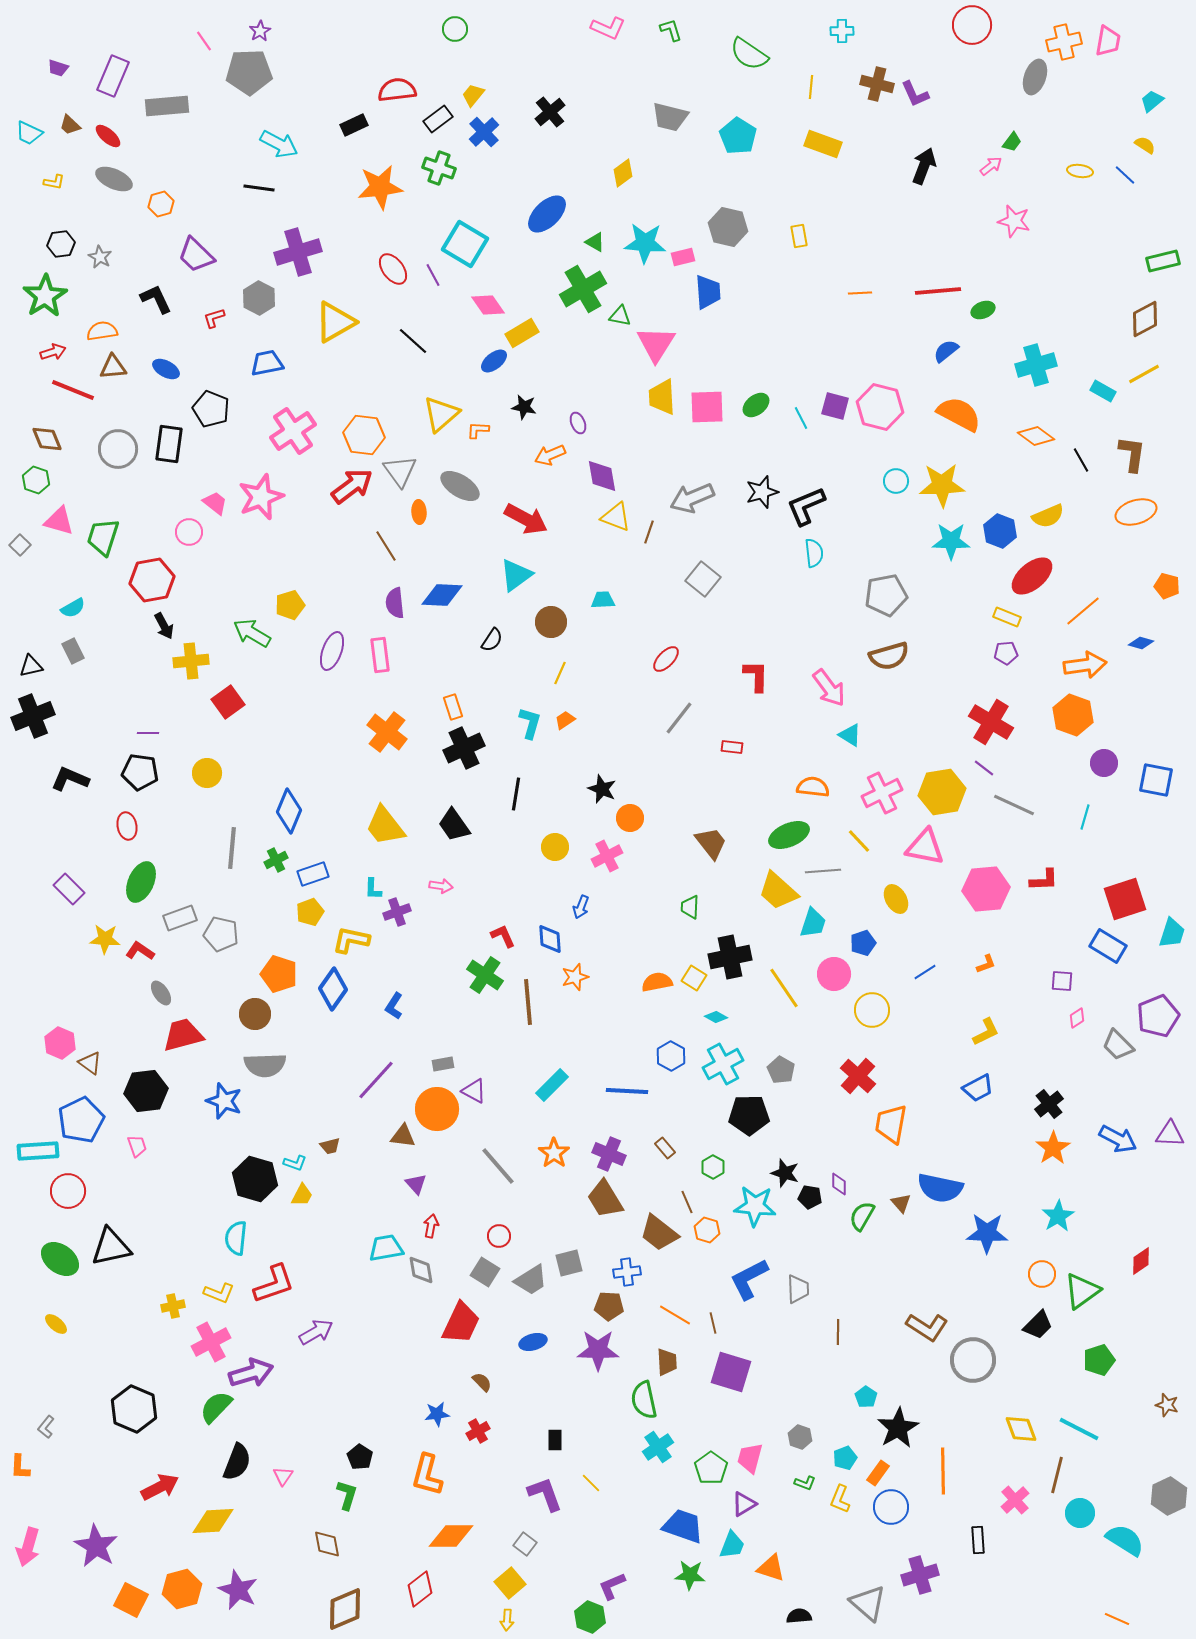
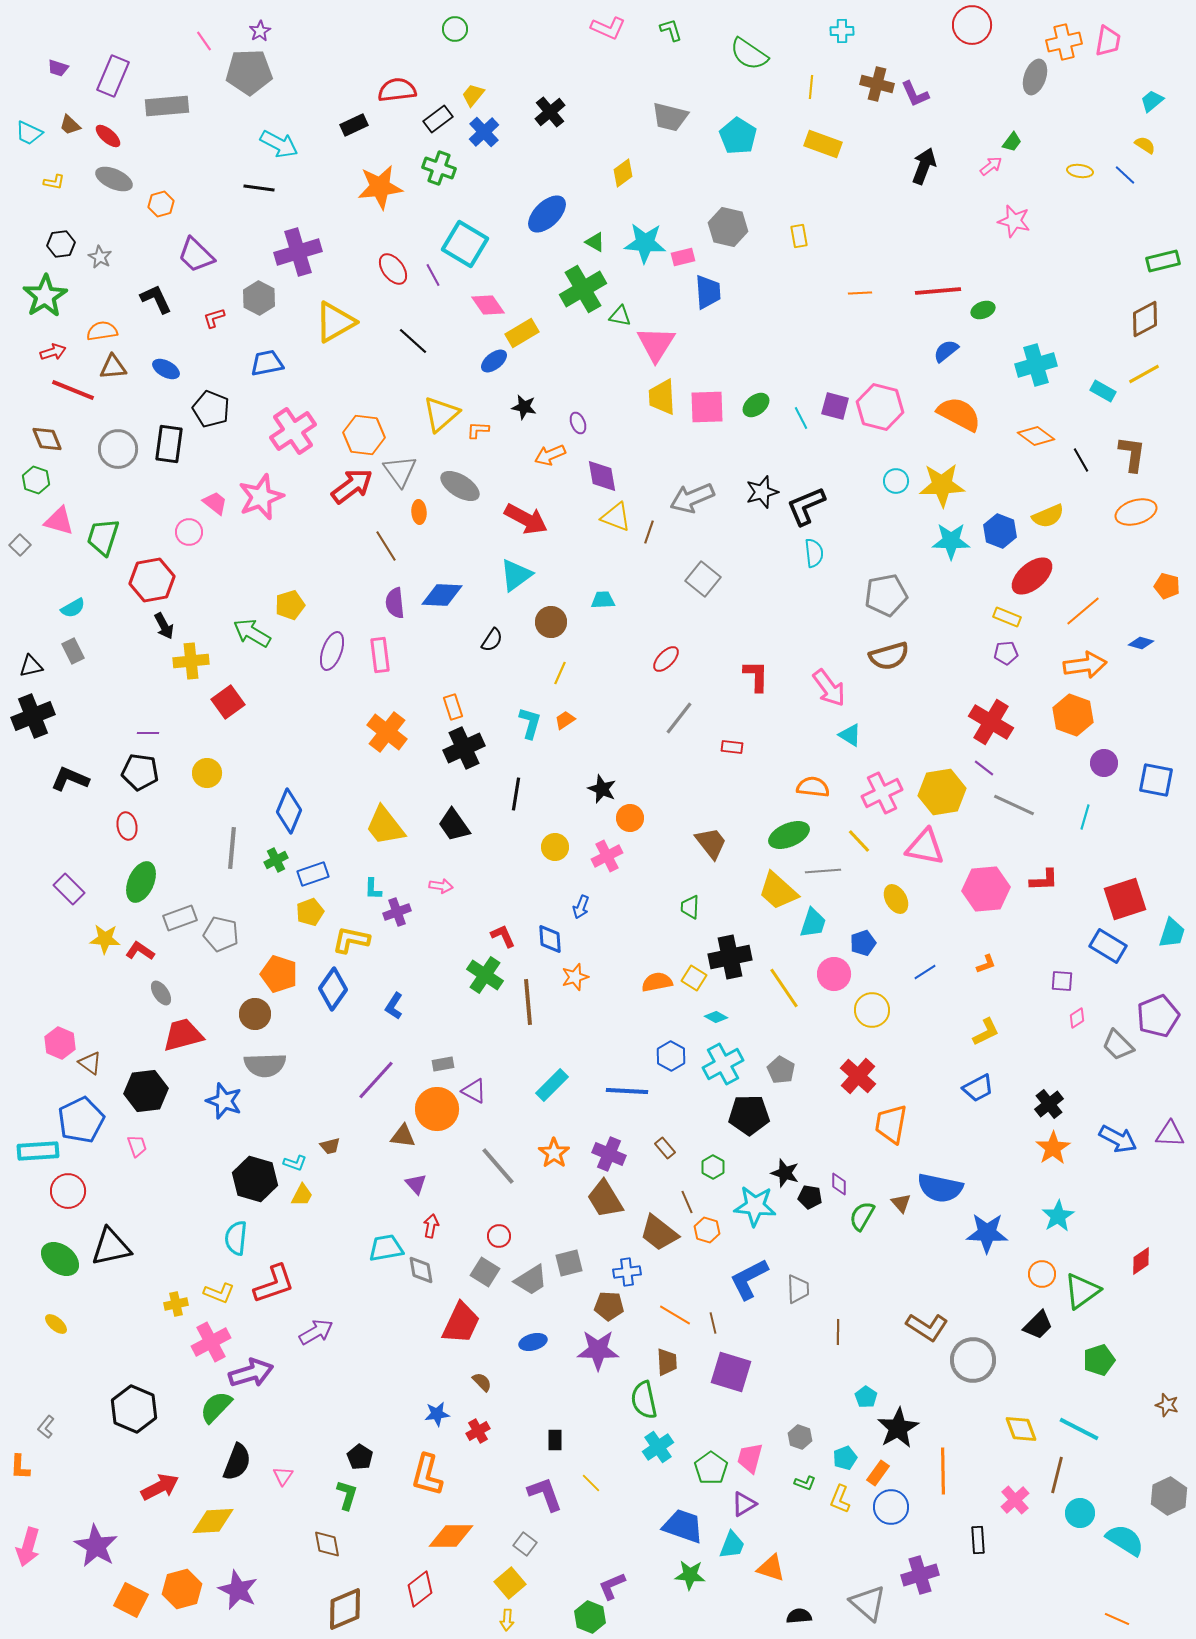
yellow cross at (173, 1306): moved 3 px right, 2 px up
